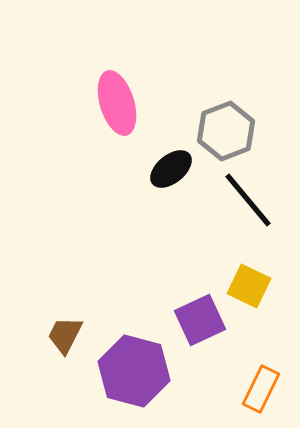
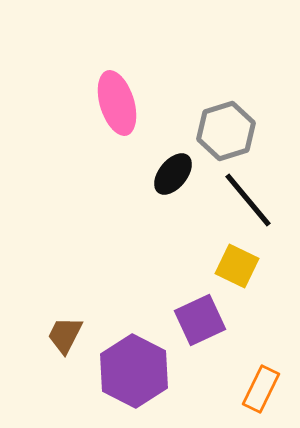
gray hexagon: rotated 4 degrees clockwise
black ellipse: moved 2 px right, 5 px down; rotated 12 degrees counterclockwise
yellow square: moved 12 px left, 20 px up
purple hexagon: rotated 12 degrees clockwise
